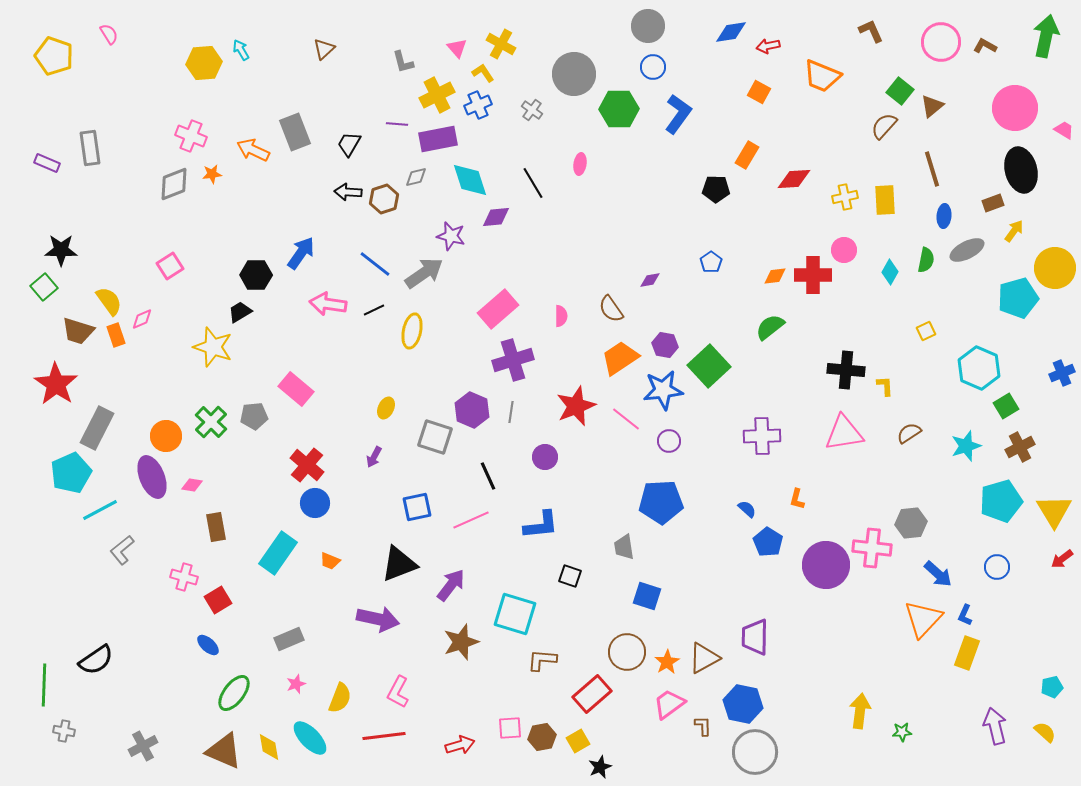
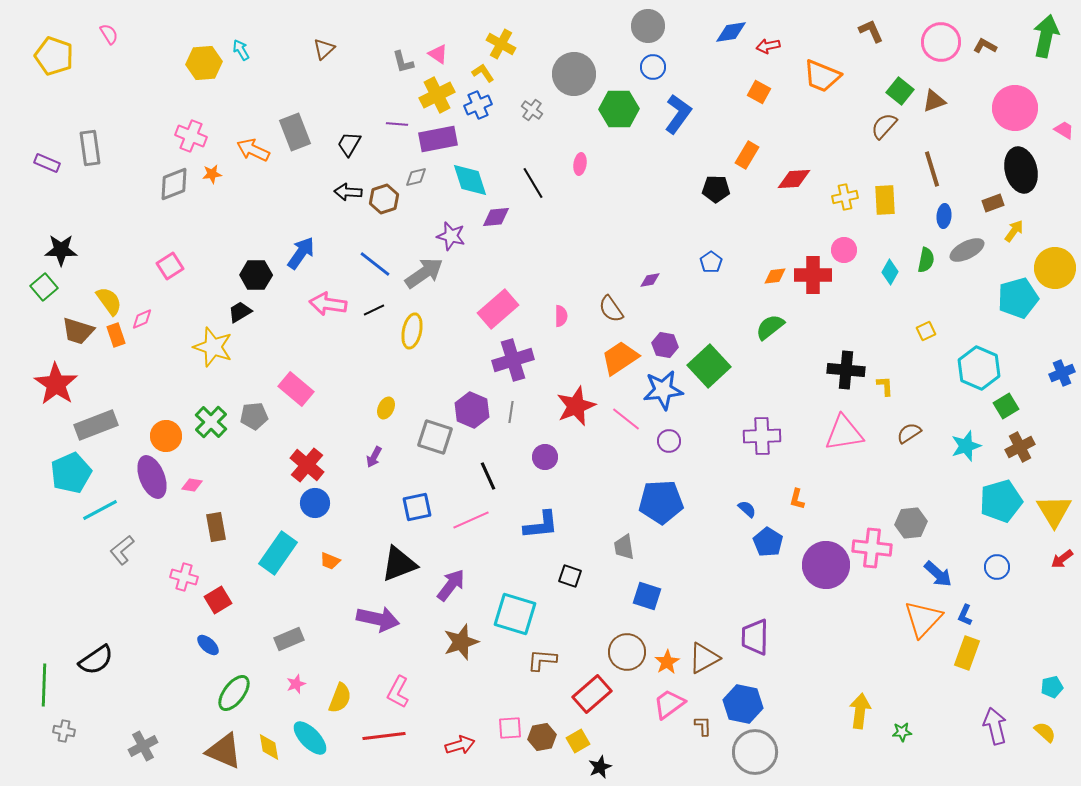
pink triangle at (457, 48): moved 19 px left, 6 px down; rotated 15 degrees counterclockwise
brown triangle at (932, 106): moved 2 px right, 5 px up; rotated 20 degrees clockwise
gray rectangle at (97, 428): moved 1 px left, 3 px up; rotated 42 degrees clockwise
